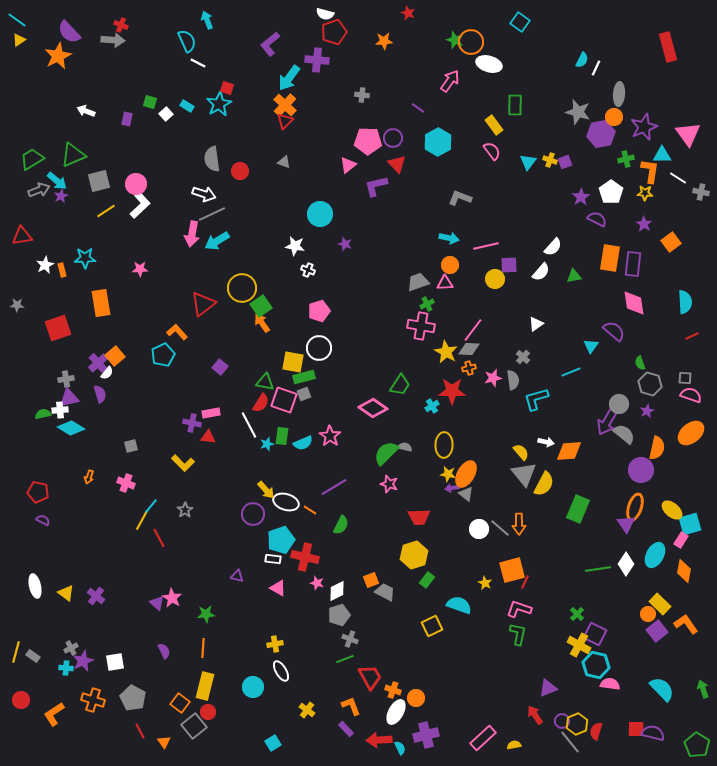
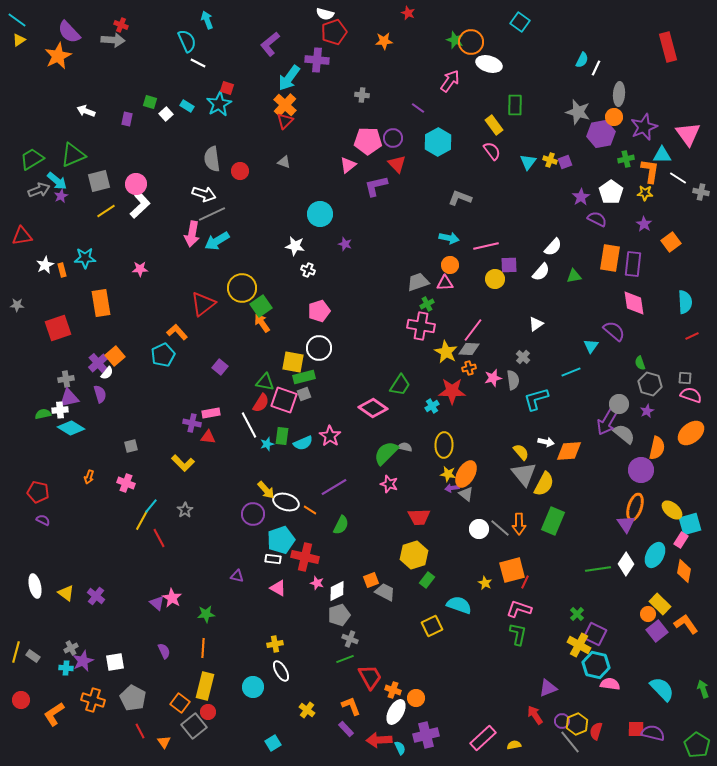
green rectangle at (578, 509): moved 25 px left, 12 px down
